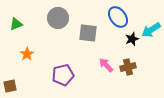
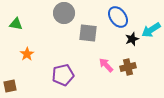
gray circle: moved 6 px right, 5 px up
green triangle: rotated 32 degrees clockwise
